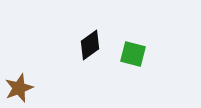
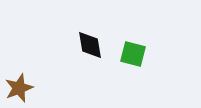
black diamond: rotated 64 degrees counterclockwise
